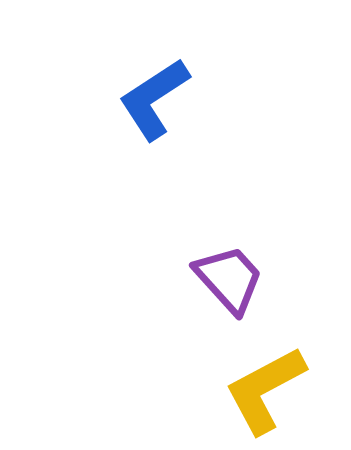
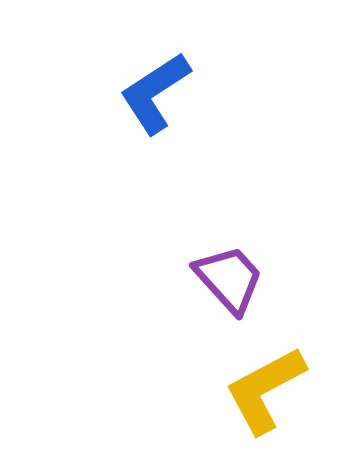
blue L-shape: moved 1 px right, 6 px up
